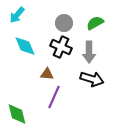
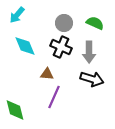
green semicircle: rotated 54 degrees clockwise
green diamond: moved 2 px left, 4 px up
